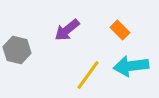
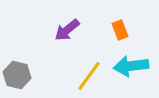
orange rectangle: rotated 24 degrees clockwise
gray hexagon: moved 25 px down
yellow line: moved 1 px right, 1 px down
